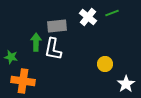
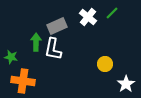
green line: rotated 24 degrees counterclockwise
gray rectangle: rotated 18 degrees counterclockwise
